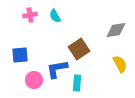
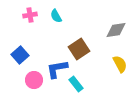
cyan semicircle: moved 1 px right
blue square: rotated 36 degrees counterclockwise
cyan rectangle: moved 1 px left, 1 px down; rotated 42 degrees counterclockwise
